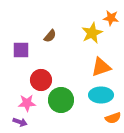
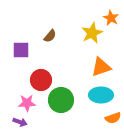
orange star: rotated 21 degrees clockwise
